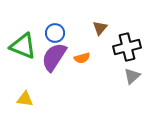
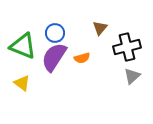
yellow triangle: moved 3 px left, 16 px up; rotated 30 degrees clockwise
